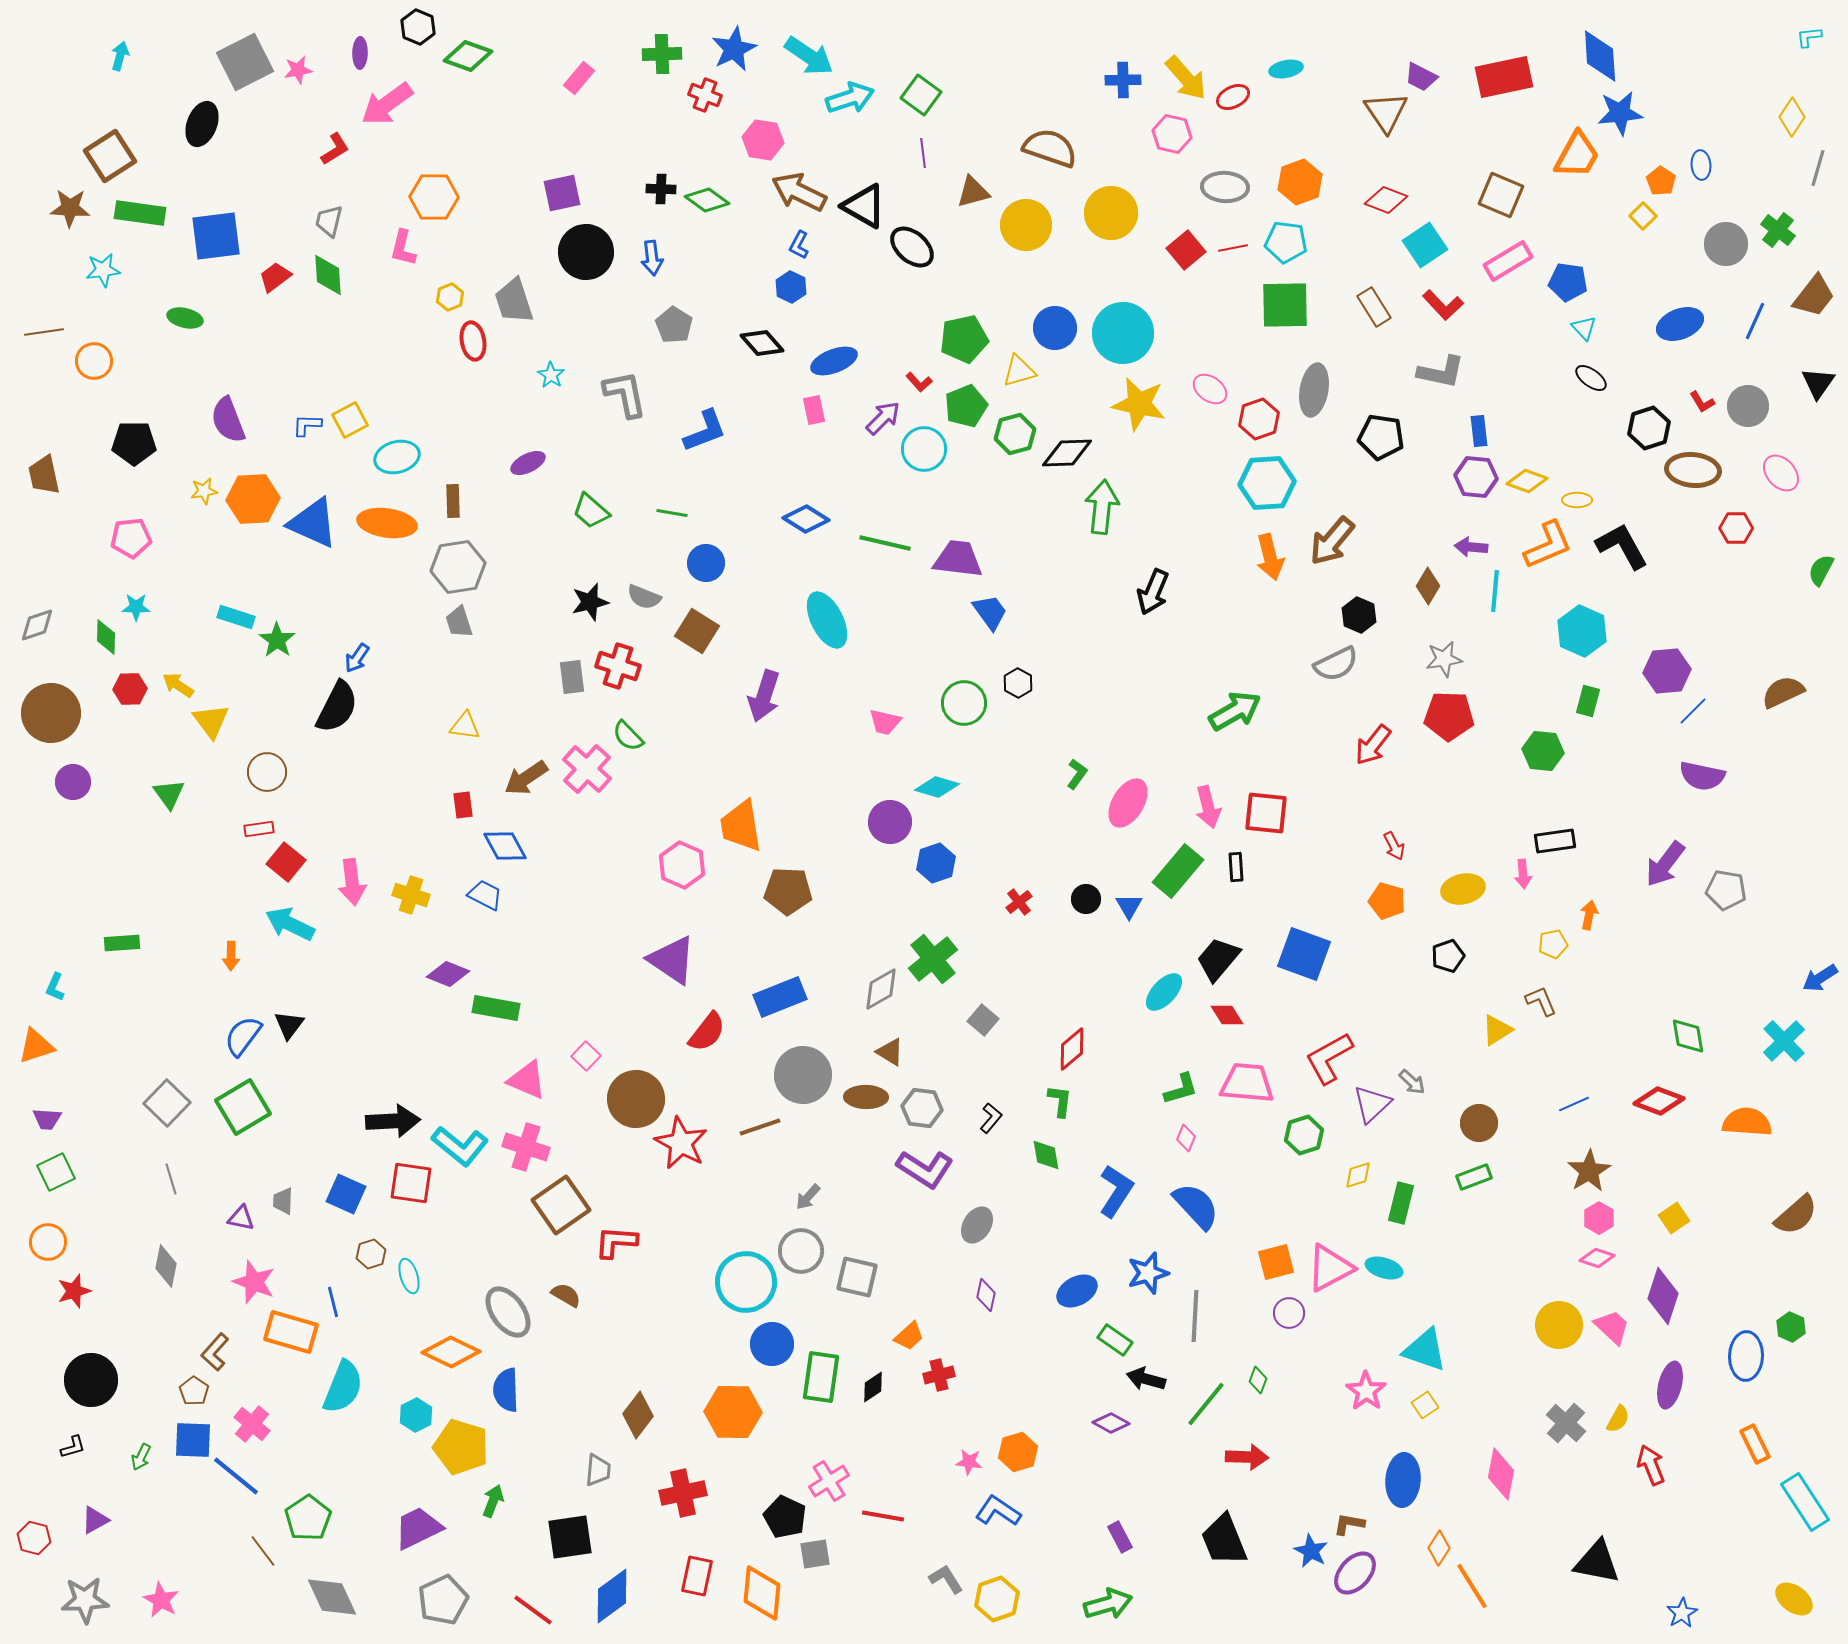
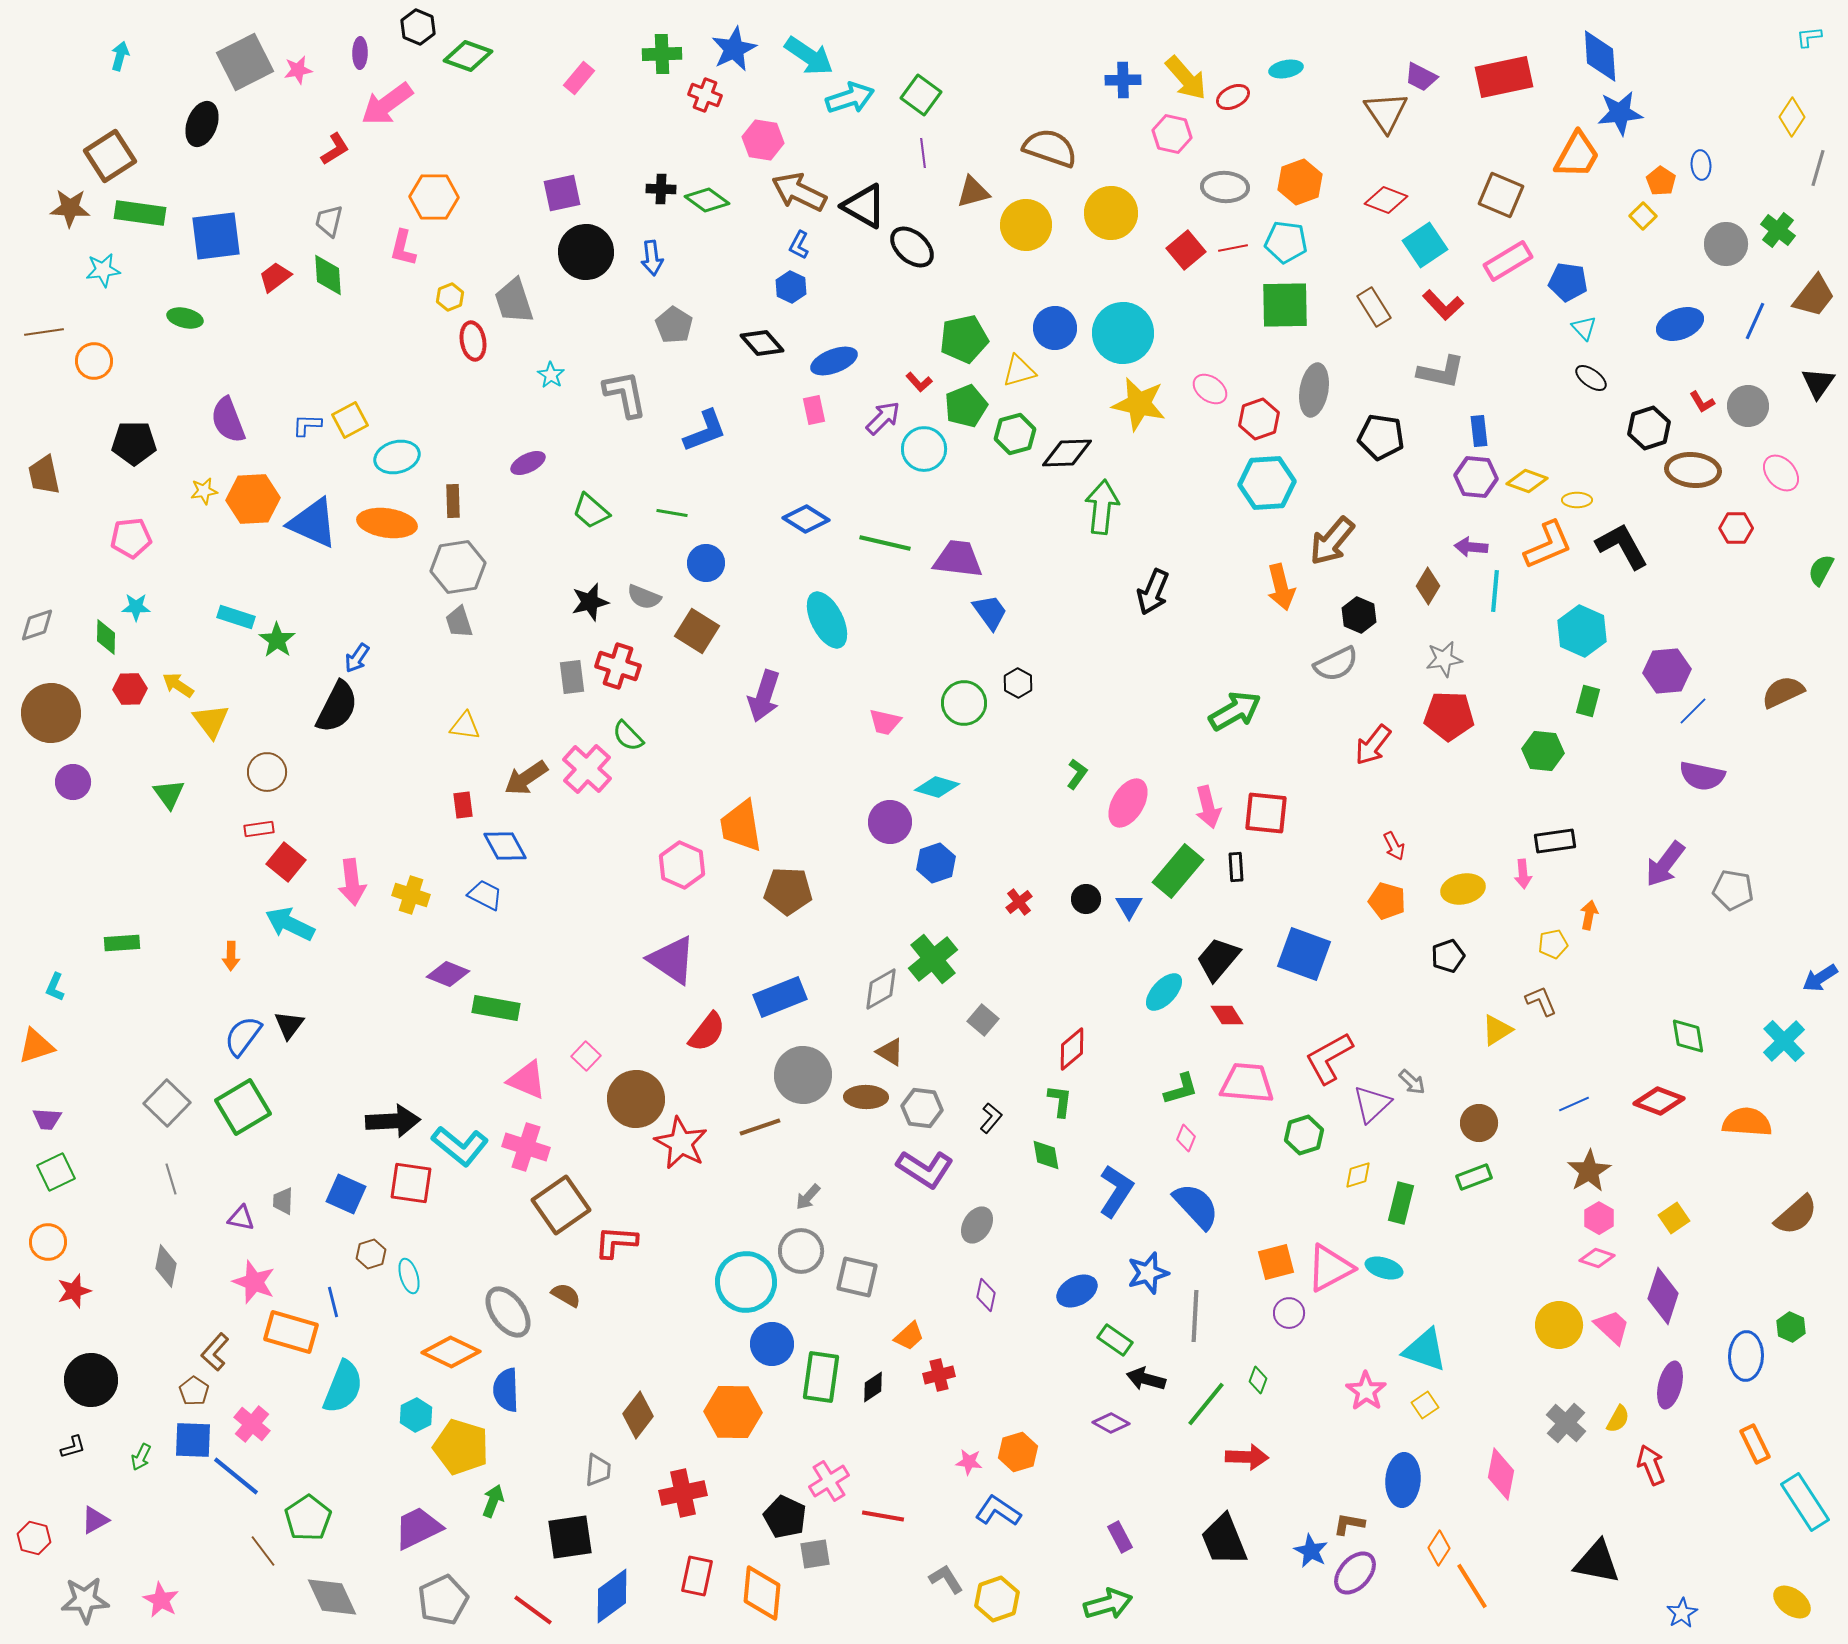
orange arrow at (1270, 557): moved 11 px right, 30 px down
gray pentagon at (1726, 890): moved 7 px right
yellow ellipse at (1794, 1599): moved 2 px left, 3 px down
